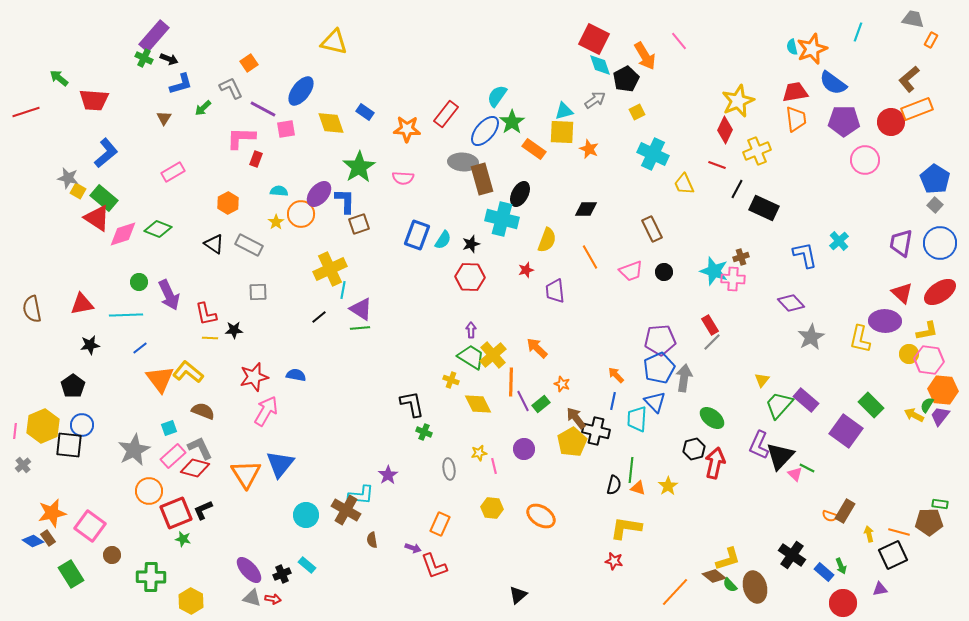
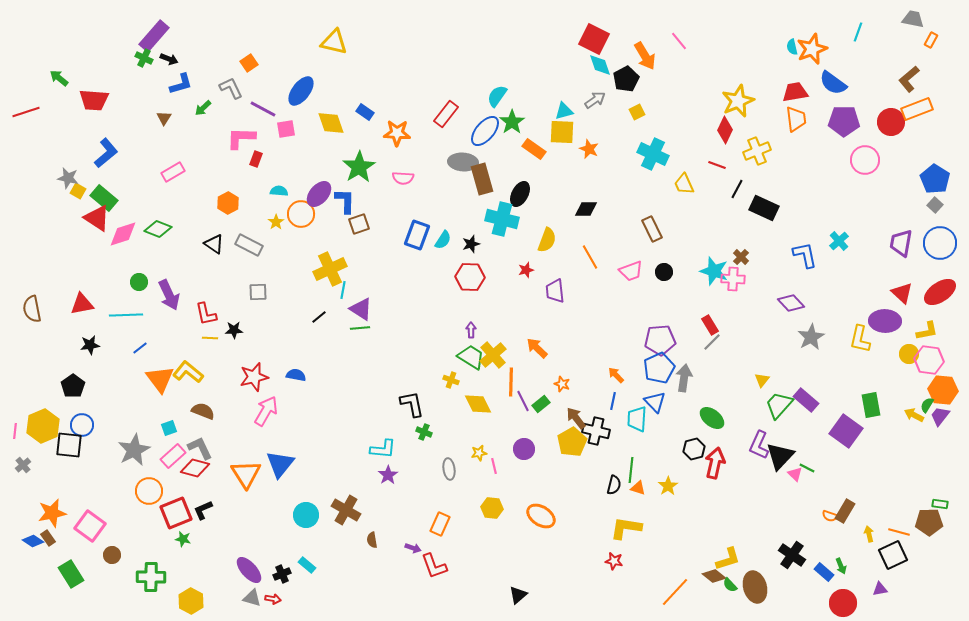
orange star at (407, 129): moved 10 px left, 4 px down
brown cross at (741, 257): rotated 28 degrees counterclockwise
green rectangle at (871, 405): rotated 35 degrees clockwise
cyan L-shape at (361, 495): moved 22 px right, 46 px up
